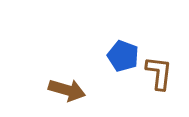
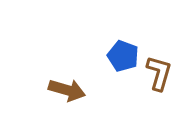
brown L-shape: rotated 9 degrees clockwise
